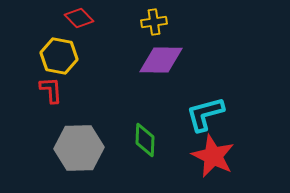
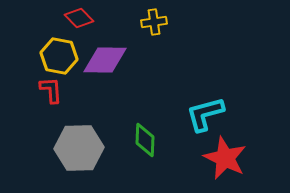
purple diamond: moved 56 px left
red star: moved 12 px right, 2 px down
